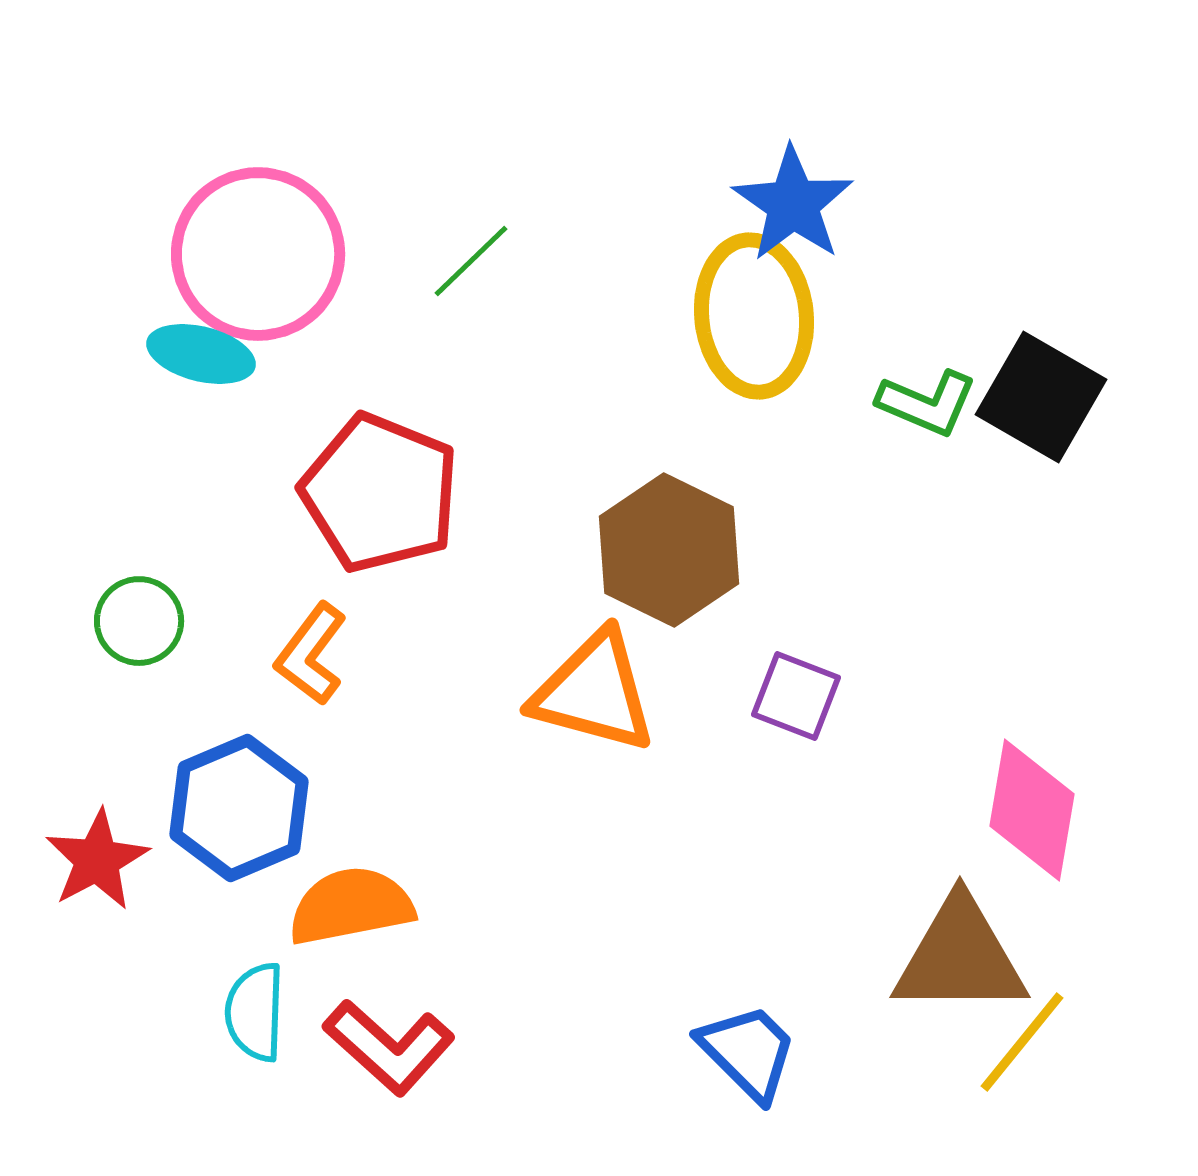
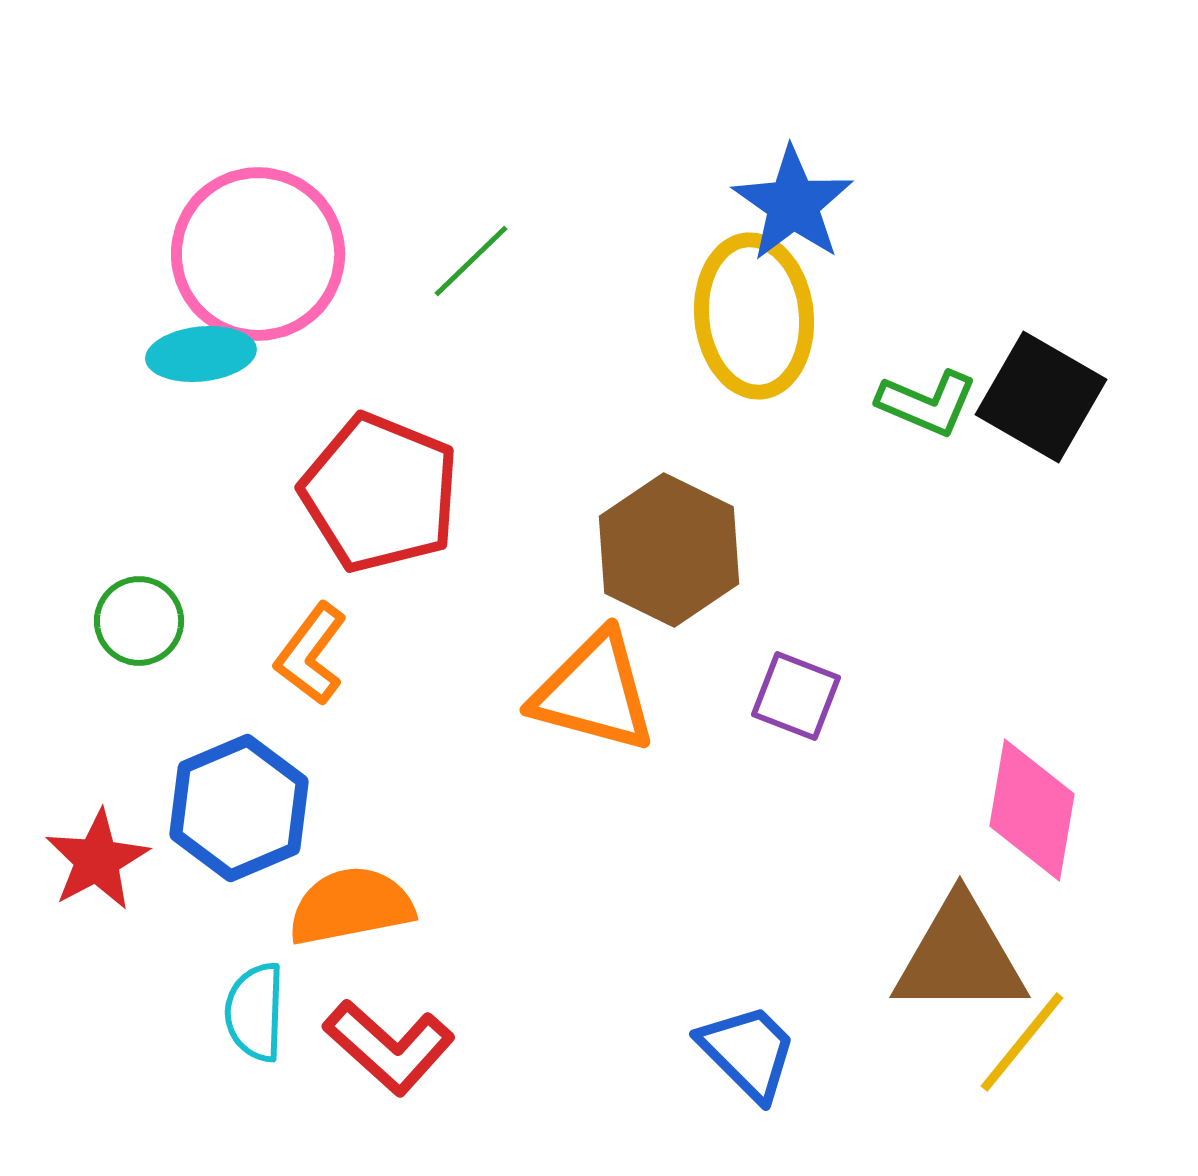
cyan ellipse: rotated 20 degrees counterclockwise
